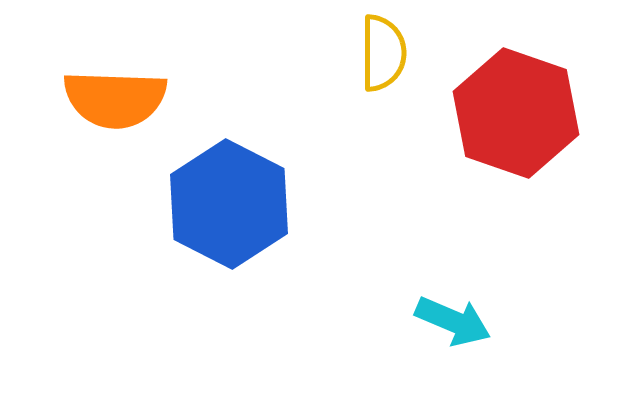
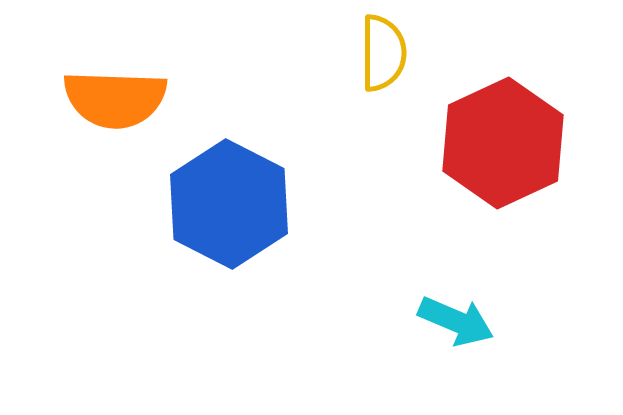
red hexagon: moved 13 px left, 30 px down; rotated 16 degrees clockwise
cyan arrow: moved 3 px right
